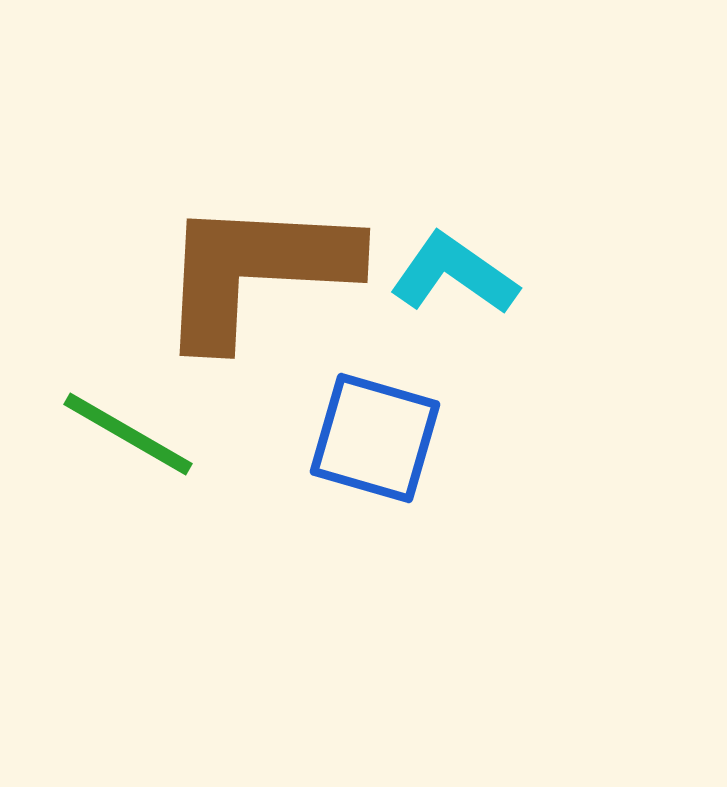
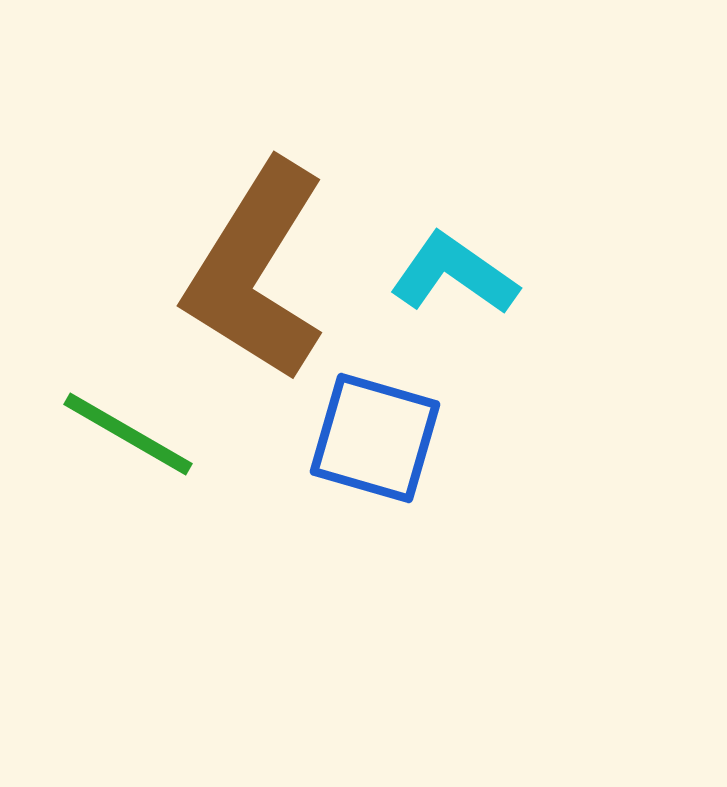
brown L-shape: rotated 61 degrees counterclockwise
